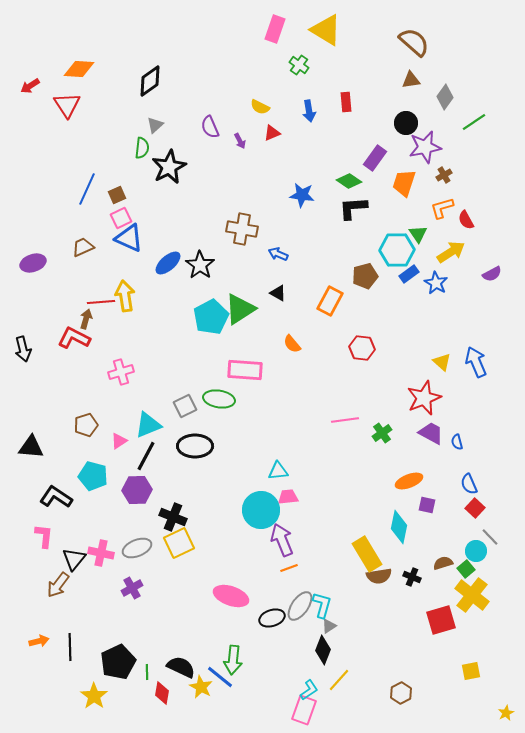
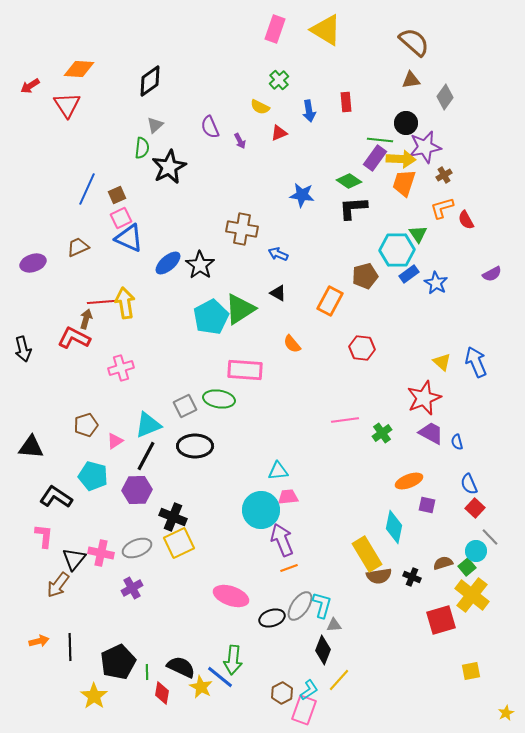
green cross at (299, 65): moved 20 px left, 15 px down; rotated 12 degrees clockwise
green line at (474, 122): moved 94 px left, 18 px down; rotated 40 degrees clockwise
red triangle at (272, 133): moved 7 px right
brown trapezoid at (83, 247): moved 5 px left
yellow arrow at (451, 252): moved 50 px left, 93 px up; rotated 36 degrees clockwise
yellow arrow at (125, 296): moved 7 px down
pink cross at (121, 372): moved 4 px up
pink triangle at (119, 441): moved 4 px left
cyan diamond at (399, 527): moved 5 px left
green square at (466, 569): moved 1 px right, 2 px up
gray triangle at (329, 626): moved 5 px right, 1 px up; rotated 28 degrees clockwise
brown hexagon at (401, 693): moved 119 px left
